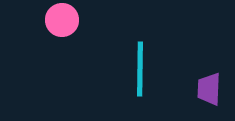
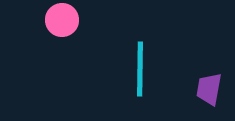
purple trapezoid: rotated 8 degrees clockwise
